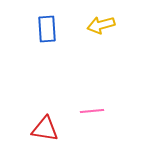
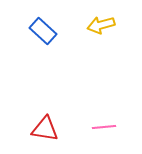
blue rectangle: moved 4 px left, 2 px down; rotated 44 degrees counterclockwise
pink line: moved 12 px right, 16 px down
